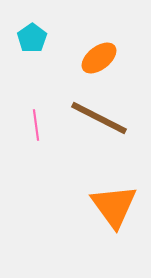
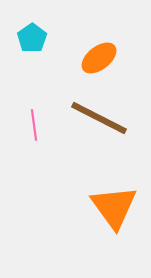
pink line: moved 2 px left
orange triangle: moved 1 px down
